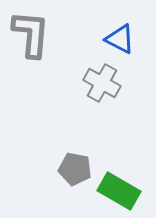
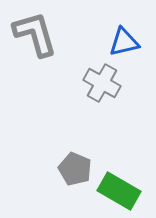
gray L-shape: moved 4 px right; rotated 21 degrees counterclockwise
blue triangle: moved 4 px right, 3 px down; rotated 40 degrees counterclockwise
gray pentagon: rotated 12 degrees clockwise
